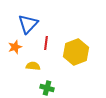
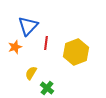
blue triangle: moved 2 px down
yellow semicircle: moved 2 px left, 7 px down; rotated 64 degrees counterclockwise
green cross: rotated 24 degrees clockwise
